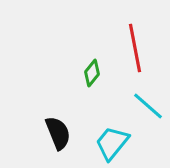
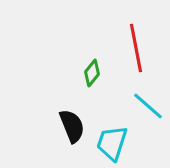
red line: moved 1 px right
black semicircle: moved 14 px right, 7 px up
cyan trapezoid: rotated 21 degrees counterclockwise
